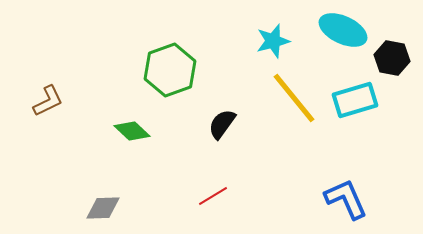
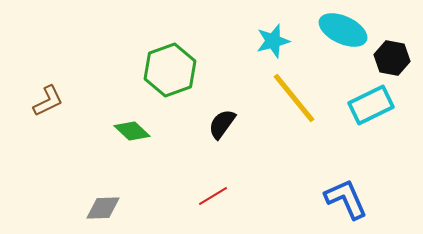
cyan rectangle: moved 16 px right, 5 px down; rotated 9 degrees counterclockwise
